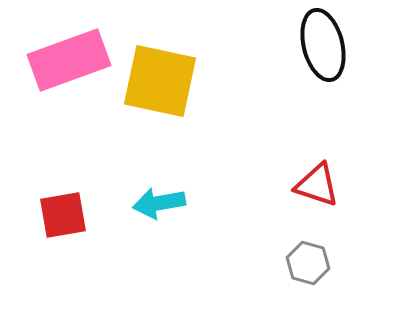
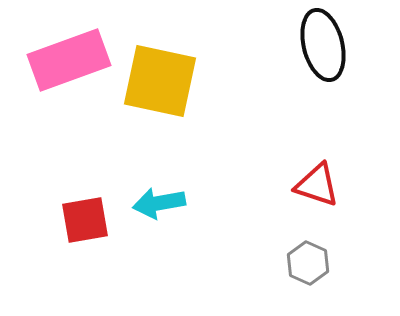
red square: moved 22 px right, 5 px down
gray hexagon: rotated 9 degrees clockwise
